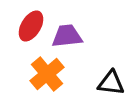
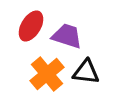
purple trapezoid: rotated 24 degrees clockwise
black triangle: moved 25 px left, 11 px up
